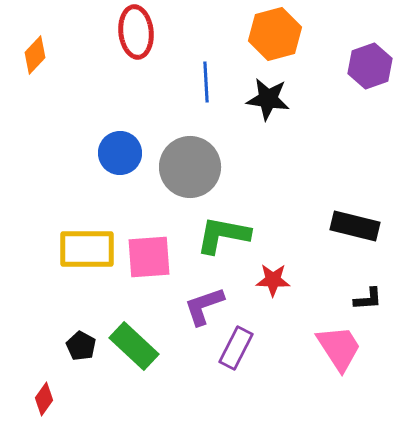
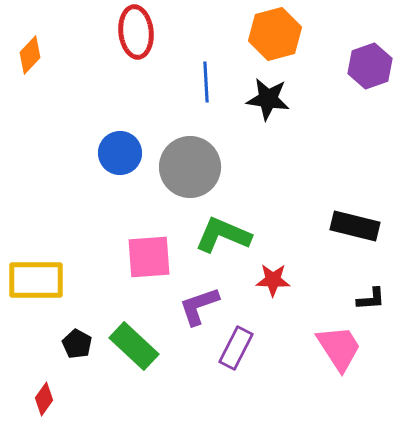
orange diamond: moved 5 px left
green L-shape: rotated 12 degrees clockwise
yellow rectangle: moved 51 px left, 31 px down
black L-shape: moved 3 px right
purple L-shape: moved 5 px left
black pentagon: moved 4 px left, 2 px up
